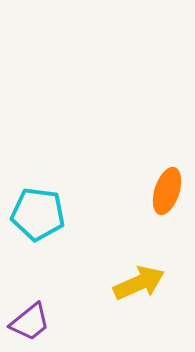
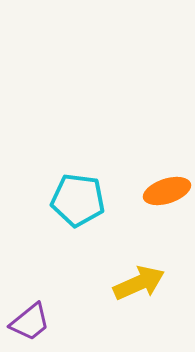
orange ellipse: rotated 54 degrees clockwise
cyan pentagon: moved 40 px right, 14 px up
